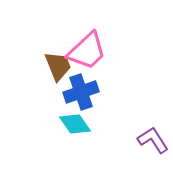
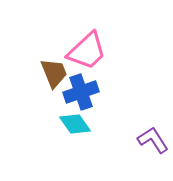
brown trapezoid: moved 4 px left, 7 px down
